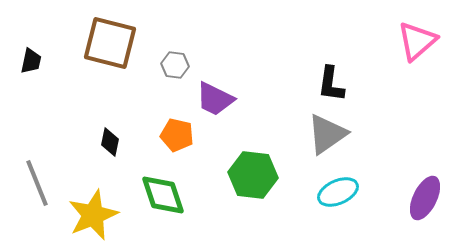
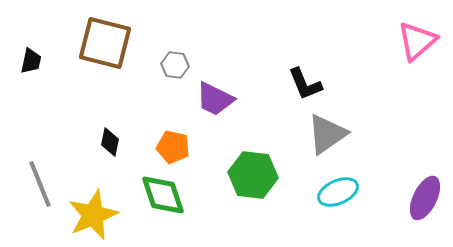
brown square: moved 5 px left
black L-shape: moved 26 px left; rotated 30 degrees counterclockwise
orange pentagon: moved 4 px left, 12 px down
gray line: moved 3 px right, 1 px down
